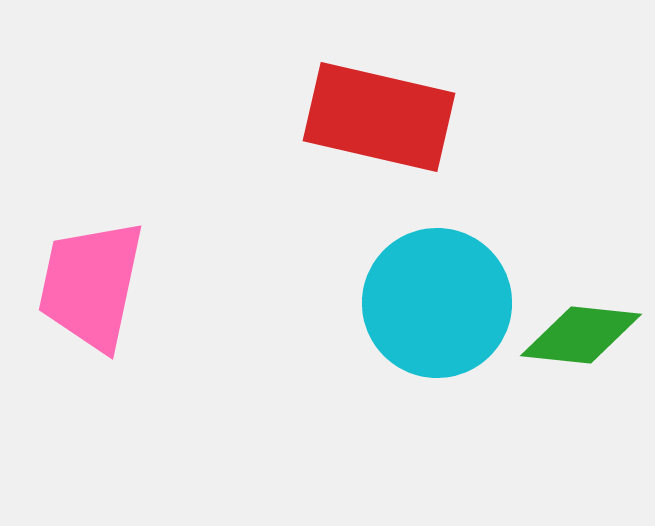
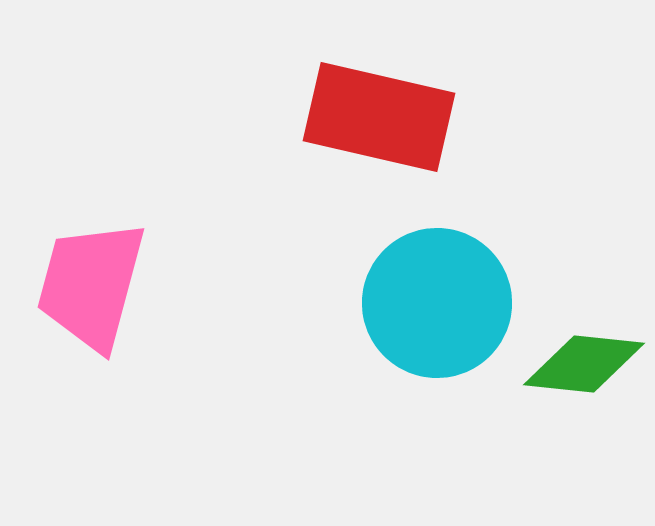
pink trapezoid: rotated 3 degrees clockwise
green diamond: moved 3 px right, 29 px down
